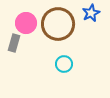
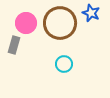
blue star: rotated 24 degrees counterclockwise
brown circle: moved 2 px right, 1 px up
gray rectangle: moved 2 px down
